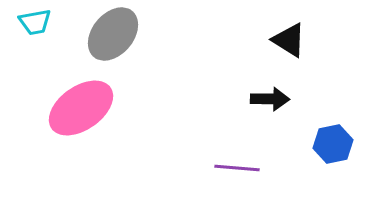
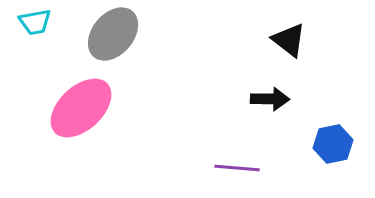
black triangle: rotated 6 degrees clockwise
pink ellipse: rotated 8 degrees counterclockwise
